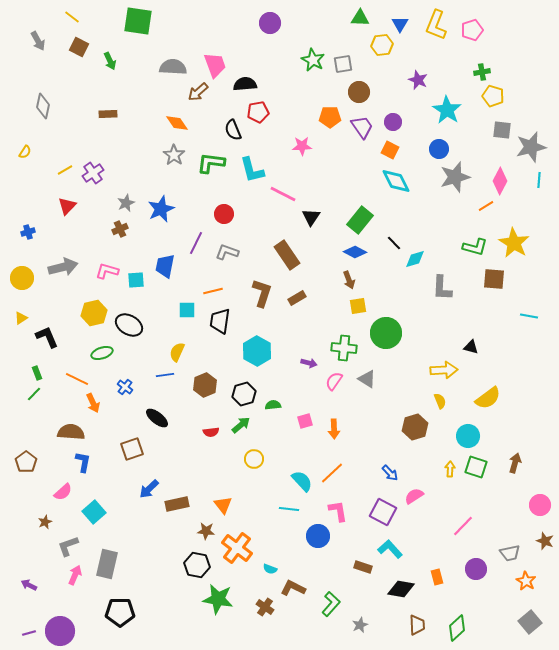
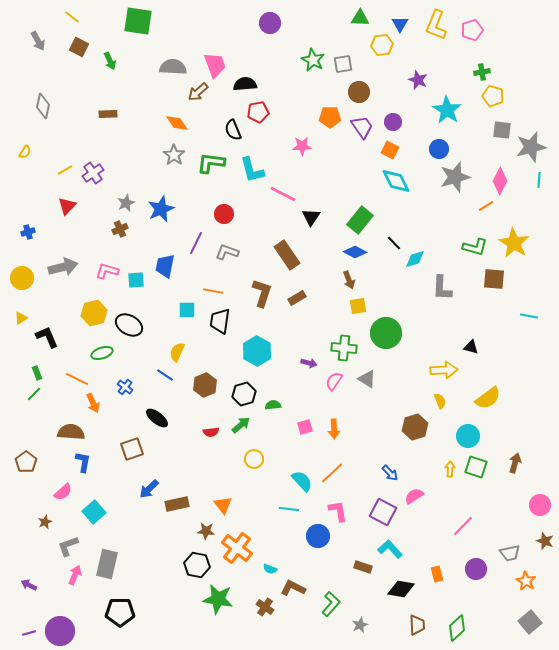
orange line at (213, 291): rotated 24 degrees clockwise
blue line at (165, 375): rotated 42 degrees clockwise
pink square at (305, 421): moved 6 px down
orange rectangle at (437, 577): moved 3 px up
